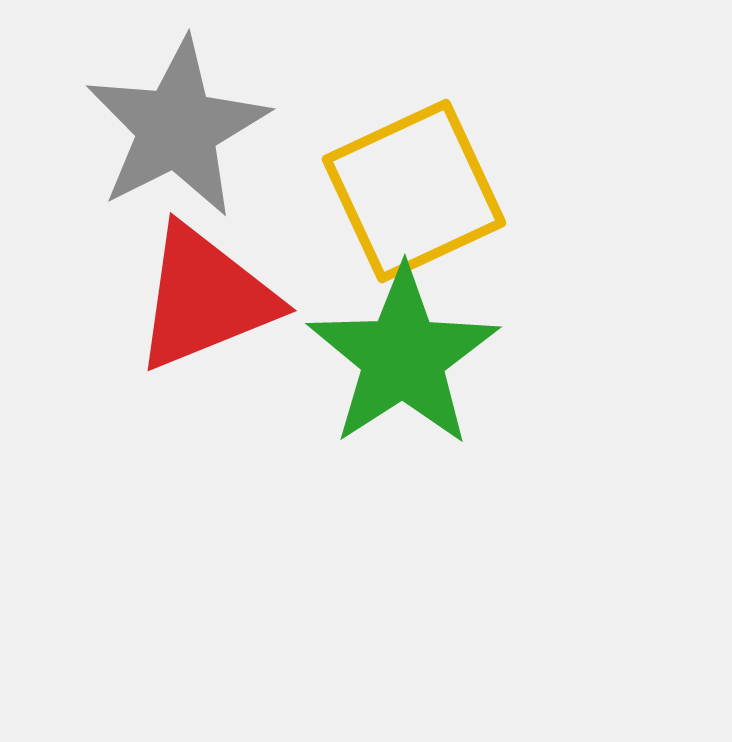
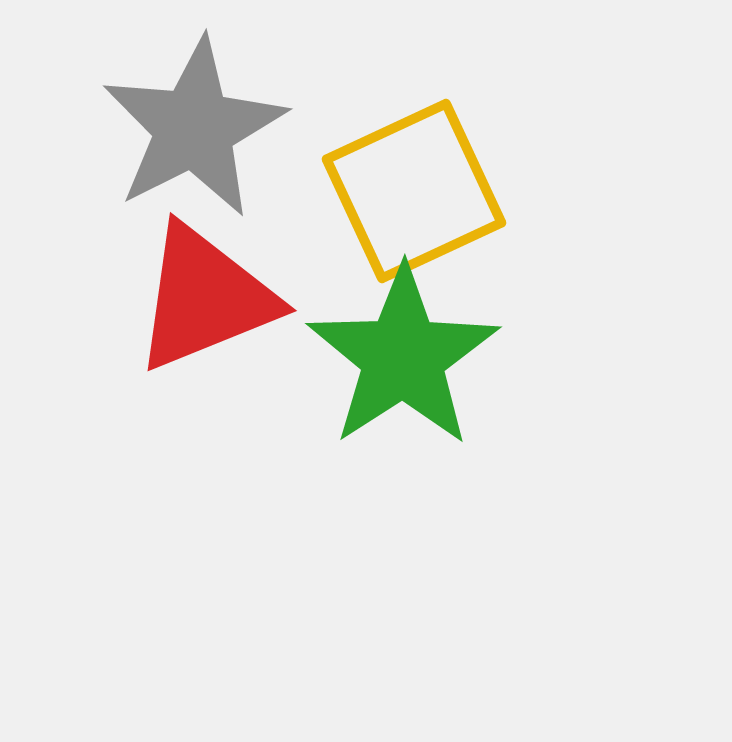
gray star: moved 17 px right
